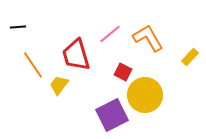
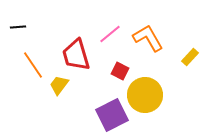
red square: moved 3 px left, 1 px up
